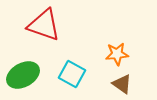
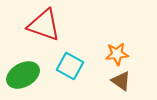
cyan square: moved 2 px left, 8 px up
brown triangle: moved 1 px left, 3 px up
